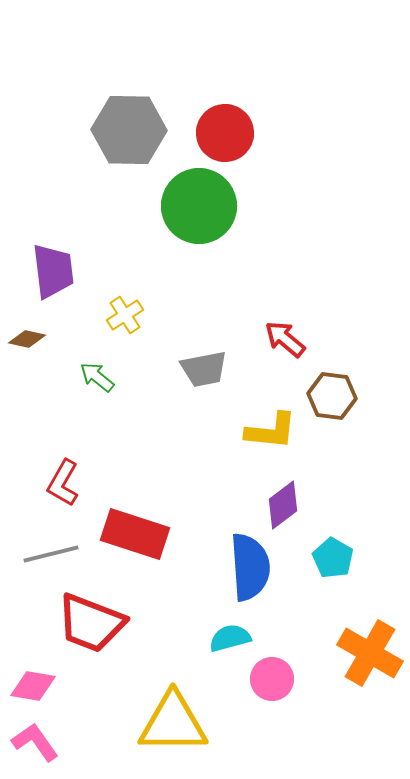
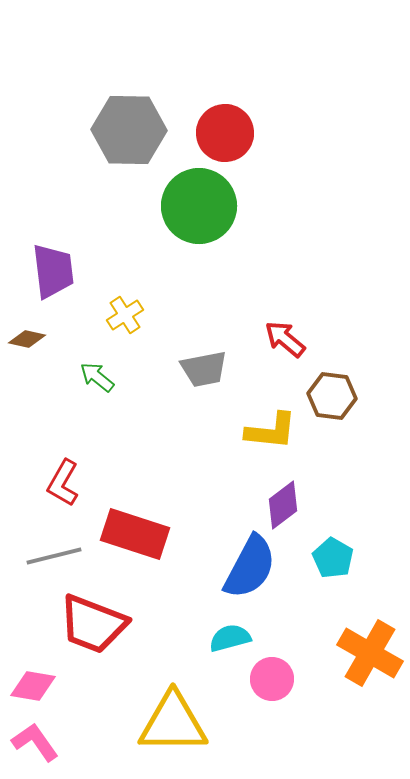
gray line: moved 3 px right, 2 px down
blue semicircle: rotated 32 degrees clockwise
red trapezoid: moved 2 px right, 1 px down
